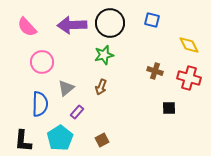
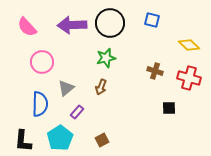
yellow diamond: rotated 20 degrees counterclockwise
green star: moved 2 px right, 3 px down
